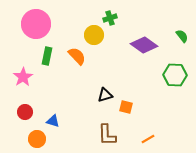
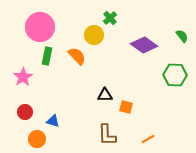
green cross: rotated 24 degrees counterclockwise
pink circle: moved 4 px right, 3 px down
black triangle: rotated 14 degrees clockwise
